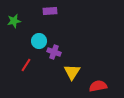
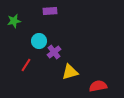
purple cross: rotated 32 degrees clockwise
yellow triangle: moved 2 px left; rotated 42 degrees clockwise
